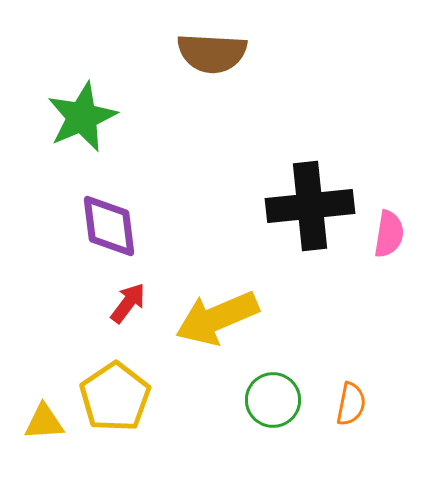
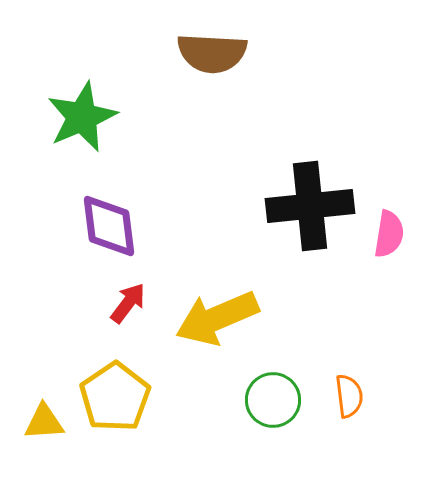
orange semicircle: moved 2 px left, 8 px up; rotated 18 degrees counterclockwise
